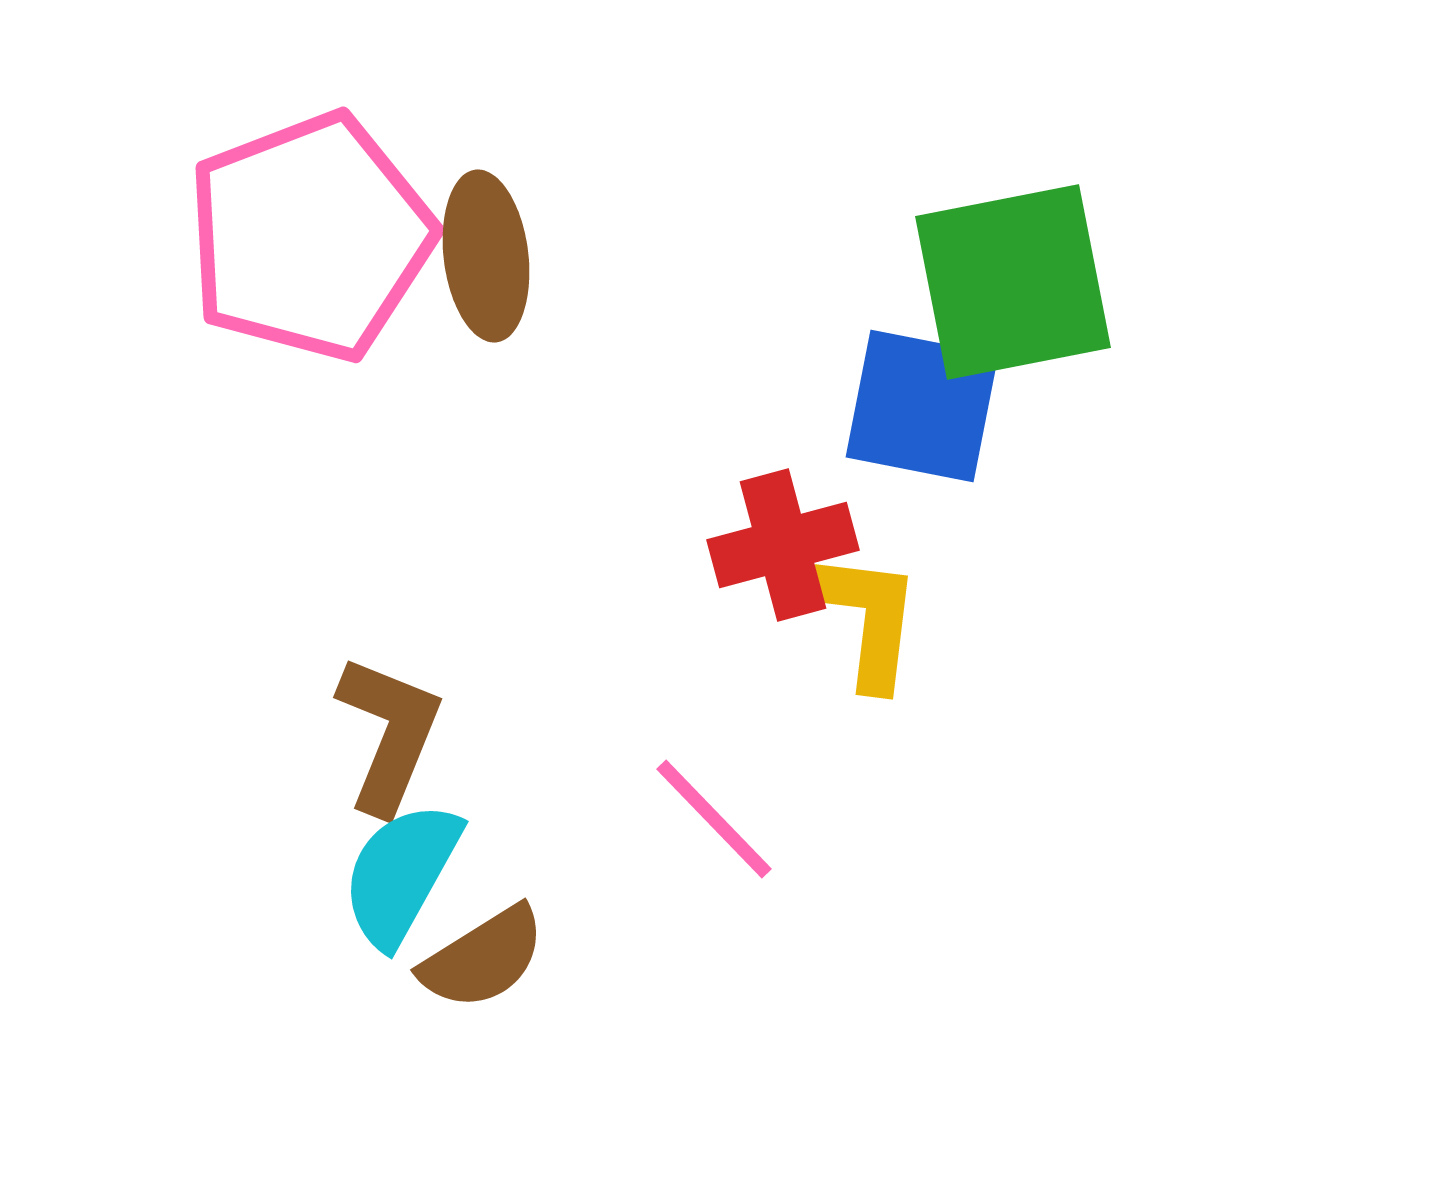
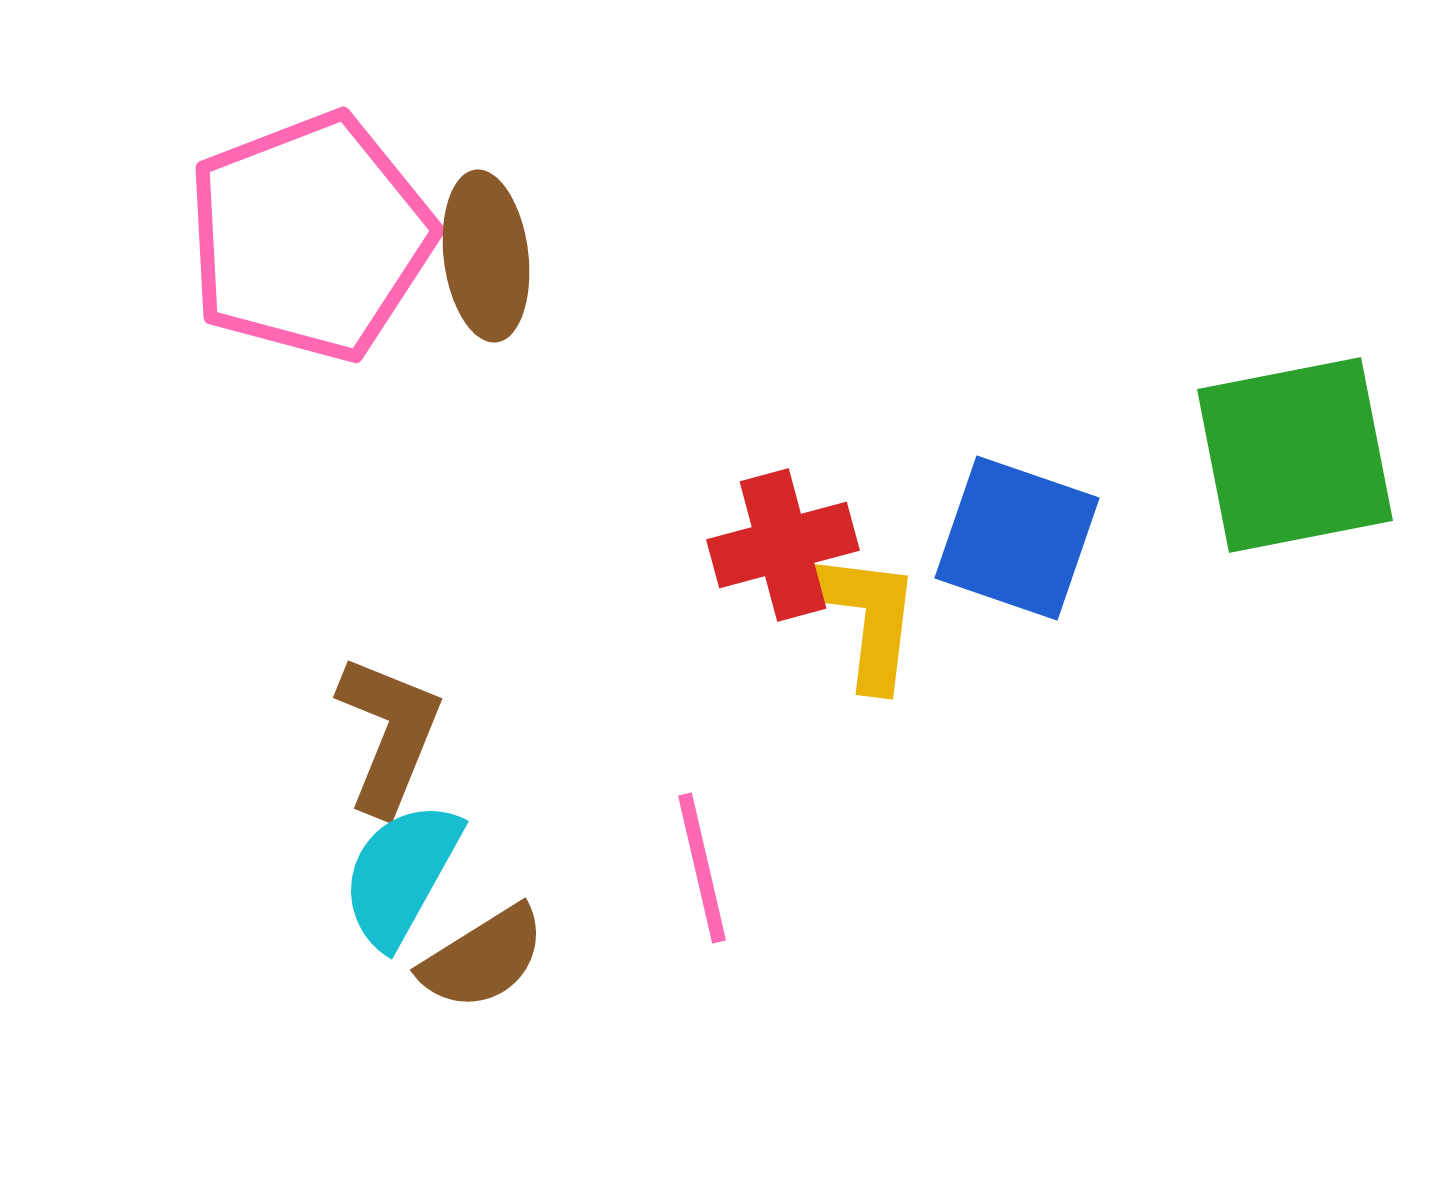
green square: moved 282 px right, 173 px down
blue square: moved 95 px right, 132 px down; rotated 8 degrees clockwise
pink line: moved 12 px left, 49 px down; rotated 31 degrees clockwise
